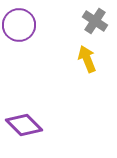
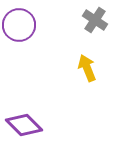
gray cross: moved 1 px up
yellow arrow: moved 9 px down
